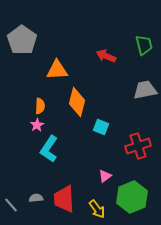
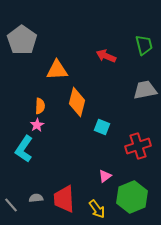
cyan square: moved 1 px right
cyan L-shape: moved 25 px left
